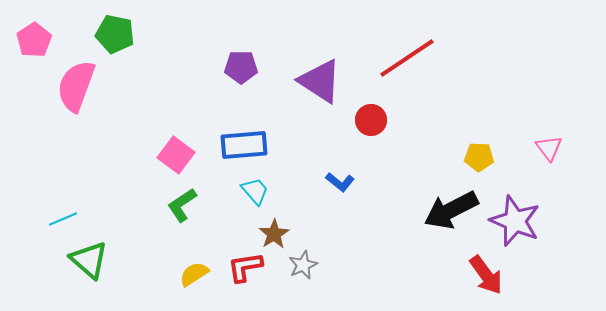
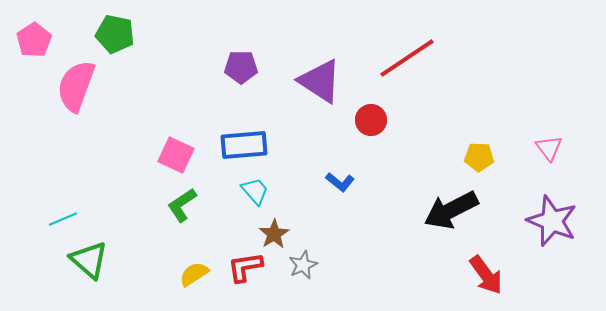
pink square: rotated 12 degrees counterclockwise
purple star: moved 37 px right
